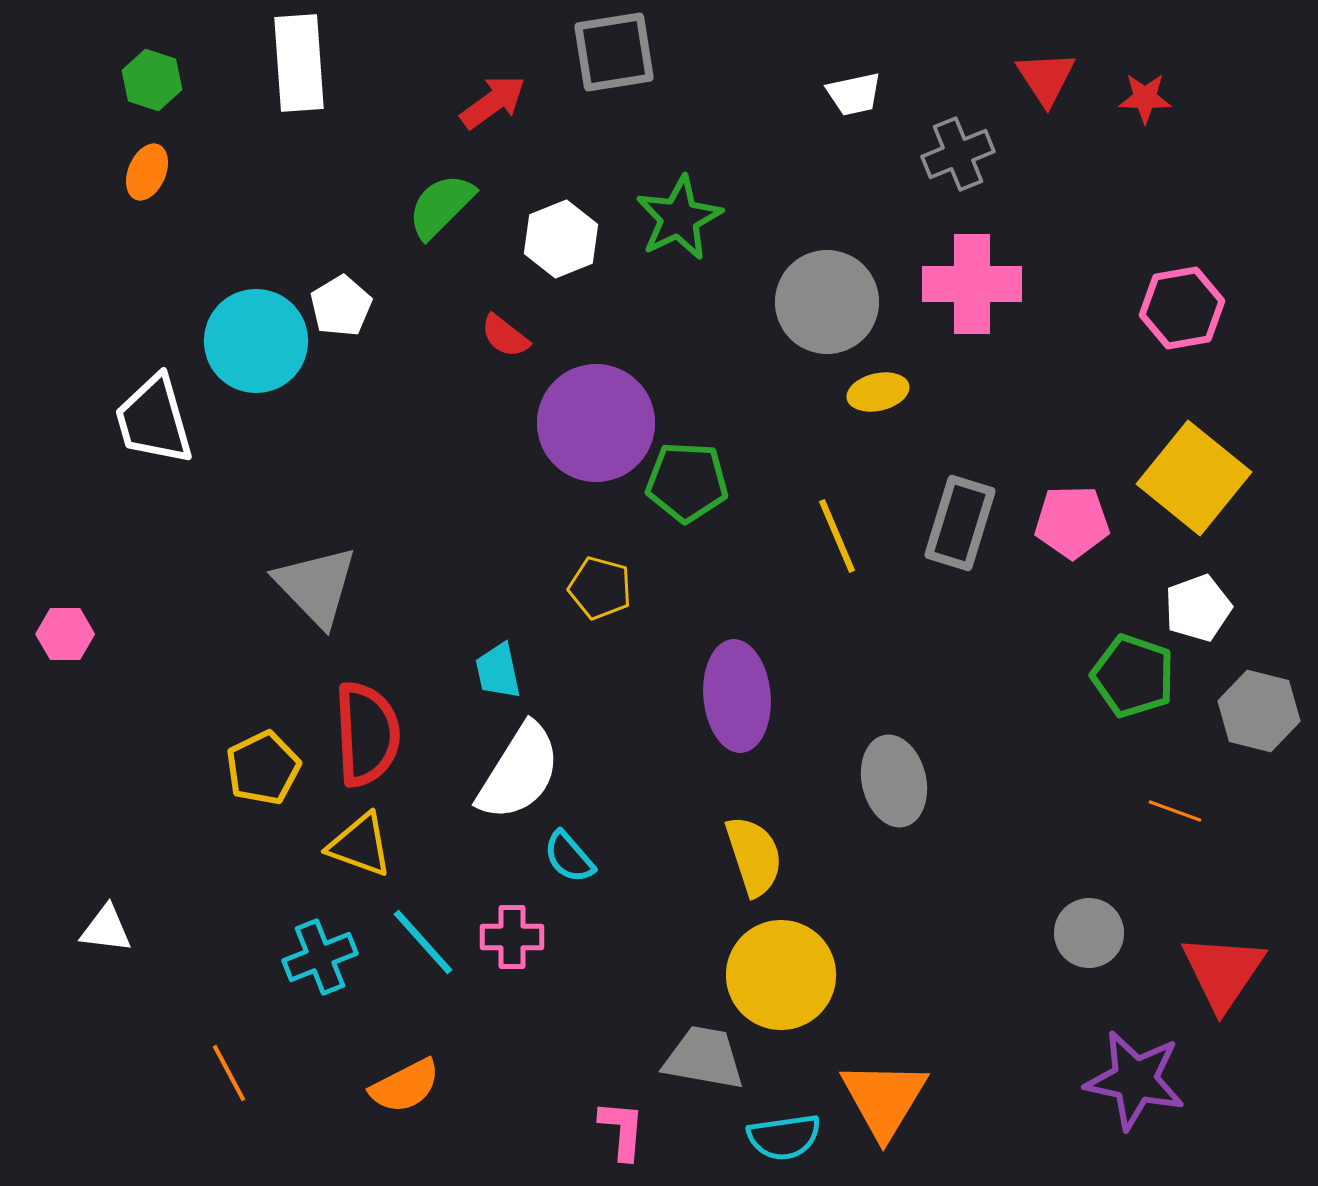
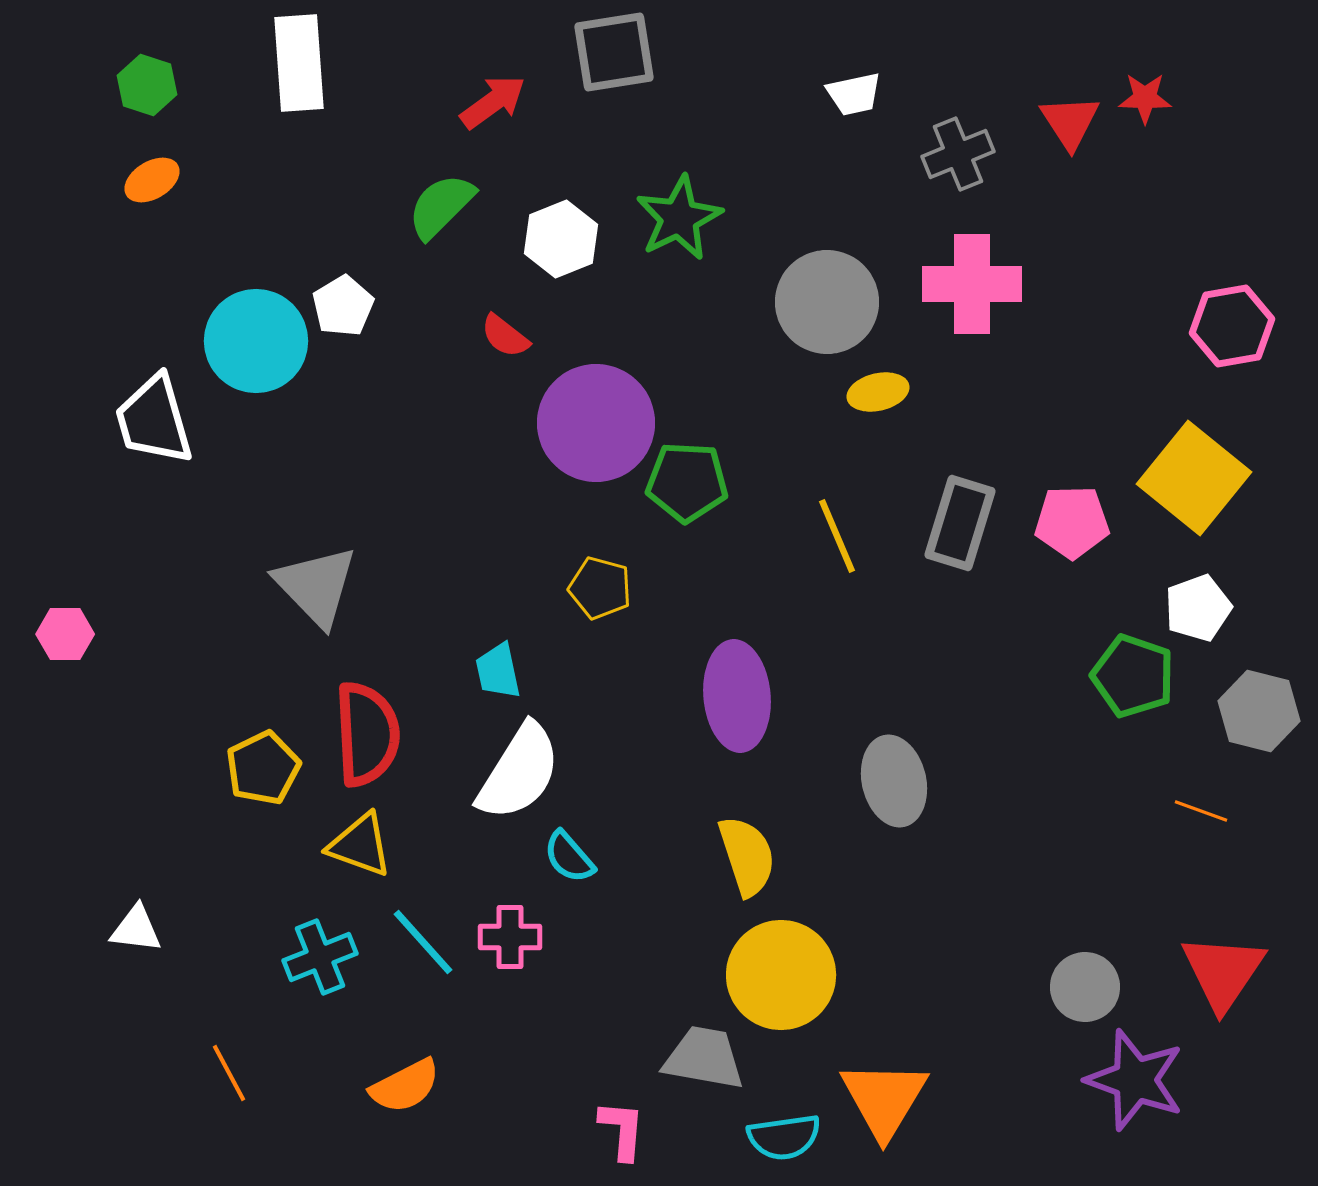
red triangle at (1046, 78): moved 24 px right, 44 px down
green hexagon at (152, 80): moved 5 px left, 5 px down
orange ellipse at (147, 172): moved 5 px right, 8 px down; rotated 36 degrees clockwise
white pentagon at (341, 306): moved 2 px right
pink hexagon at (1182, 308): moved 50 px right, 18 px down
orange line at (1175, 811): moved 26 px right
yellow semicircle at (754, 856): moved 7 px left
white triangle at (106, 929): moved 30 px right
gray circle at (1089, 933): moved 4 px left, 54 px down
pink cross at (512, 937): moved 2 px left
purple star at (1135, 1080): rotated 8 degrees clockwise
